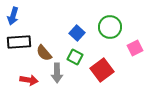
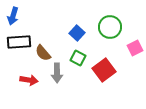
brown semicircle: moved 1 px left
green square: moved 3 px right, 1 px down
red square: moved 2 px right
